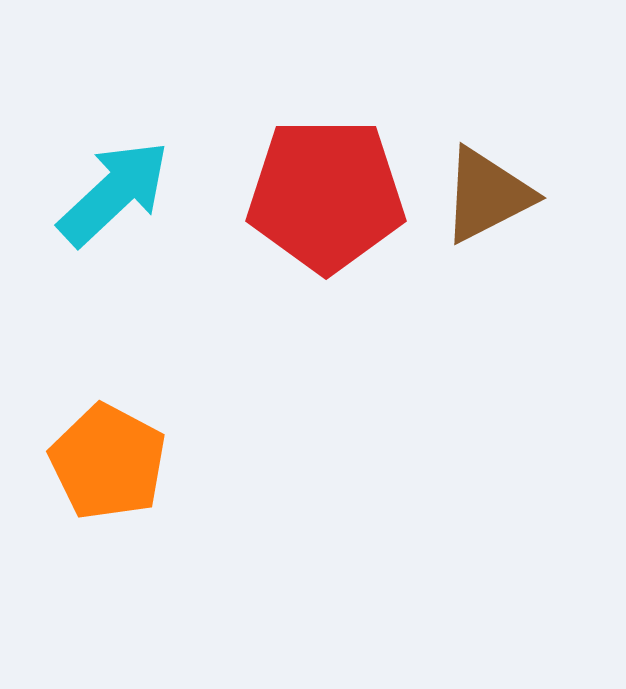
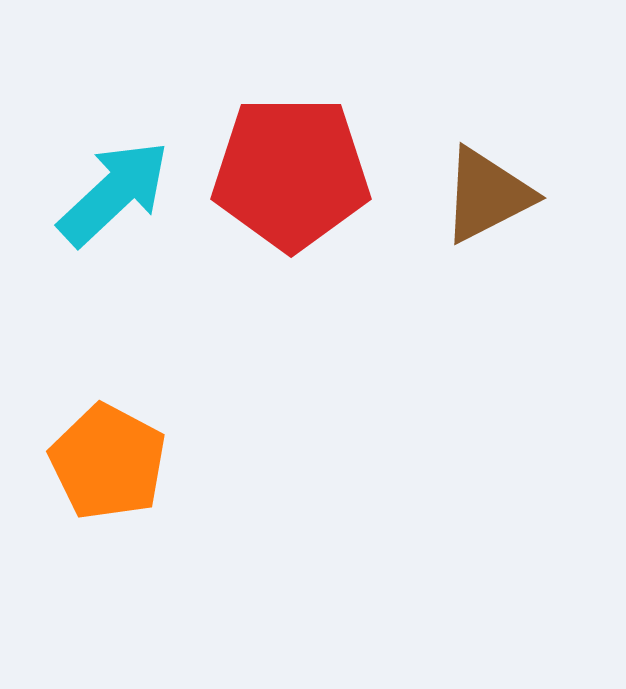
red pentagon: moved 35 px left, 22 px up
